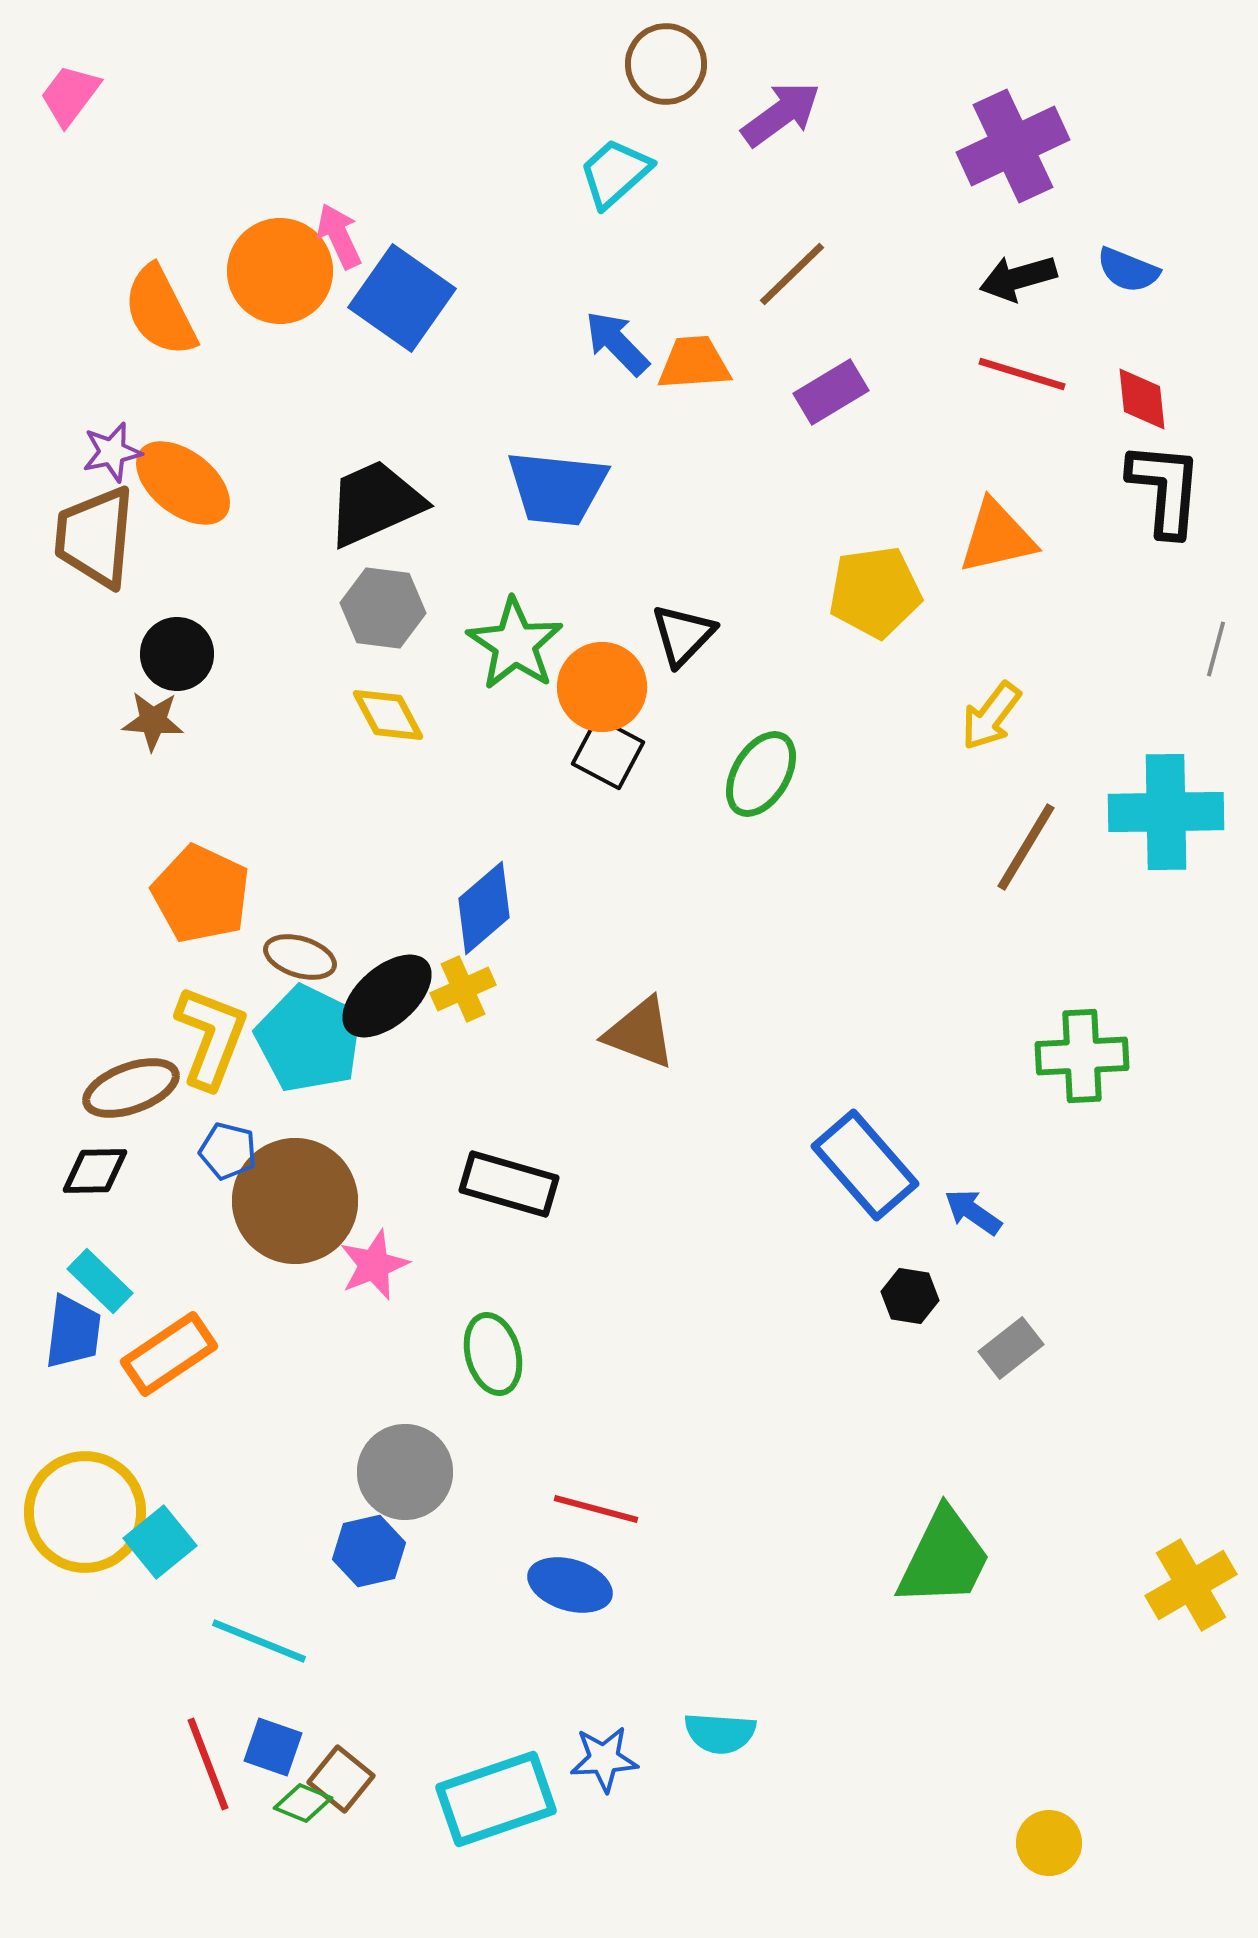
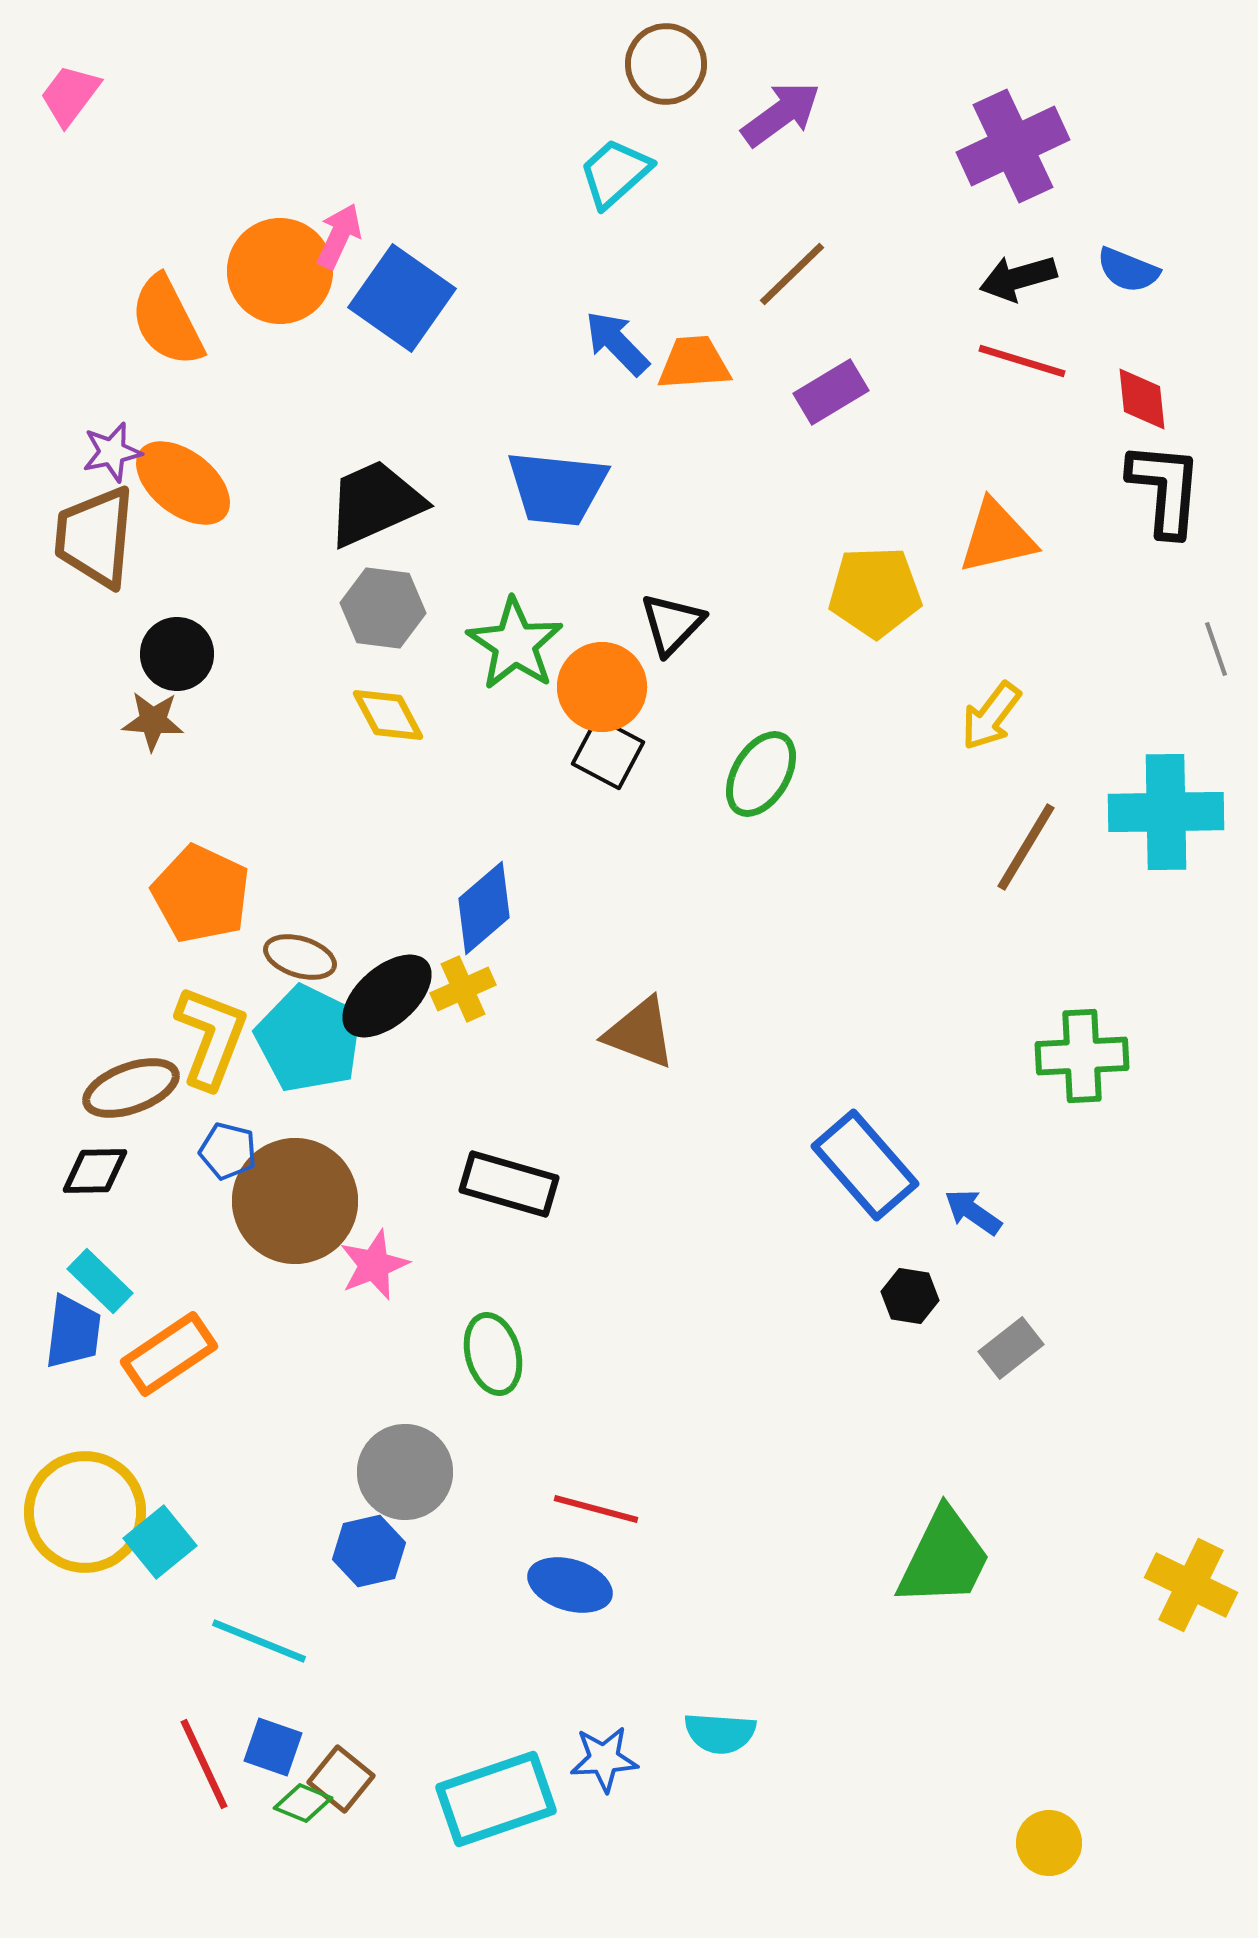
pink arrow at (339, 236): rotated 50 degrees clockwise
orange semicircle at (160, 311): moved 7 px right, 10 px down
red line at (1022, 374): moved 13 px up
yellow pentagon at (875, 592): rotated 6 degrees clockwise
black triangle at (683, 635): moved 11 px left, 11 px up
gray line at (1216, 649): rotated 34 degrees counterclockwise
yellow cross at (1191, 1585): rotated 34 degrees counterclockwise
red line at (208, 1764): moved 4 px left; rotated 4 degrees counterclockwise
